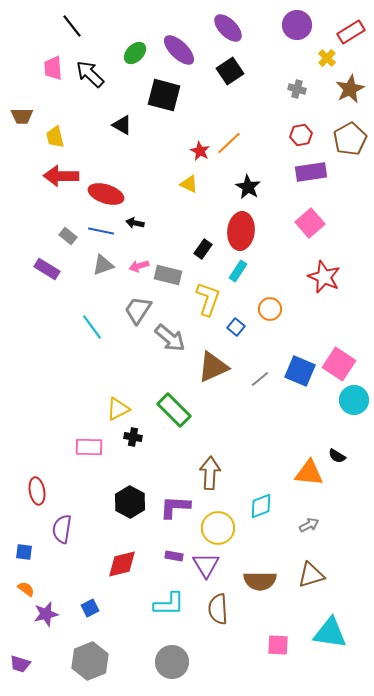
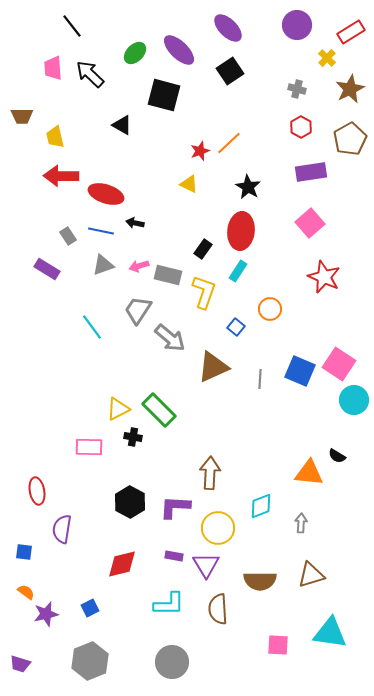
red hexagon at (301, 135): moved 8 px up; rotated 20 degrees counterclockwise
red star at (200, 151): rotated 24 degrees clockwise
gray rectangle at (68, 236): rotated 18 degrees clockwise
yellow L-shape at (208, 299): moved 4 px left, 7 px up
gray line at (260, 379): rotated 48 degrees counterclockwise
green rectangle at (174, 410): moved 15 px left
gray arrow at (309, 525): moved 8 px left, 2 px up; rotated 60 degrees counterclockwise
orange semicircle at (26, 589): moved 3 px down
